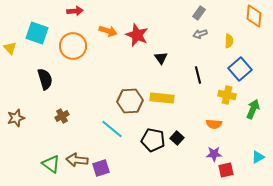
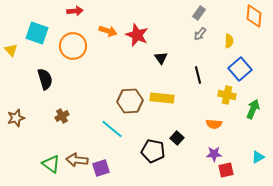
gray arrow: rotated 32 degrees counterclockwise
yellow triangle: moved 1 px right, 2 px down
black pentagon: moved 11 px down
